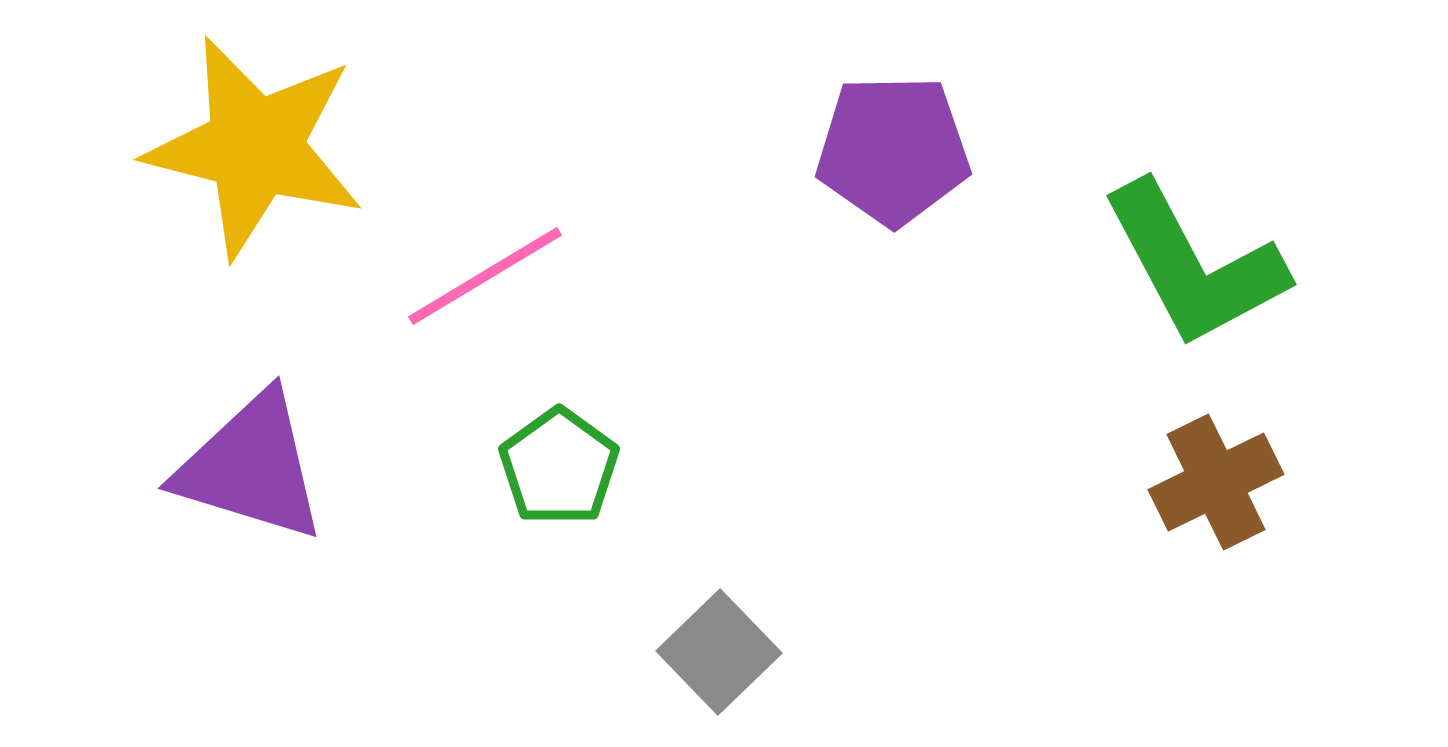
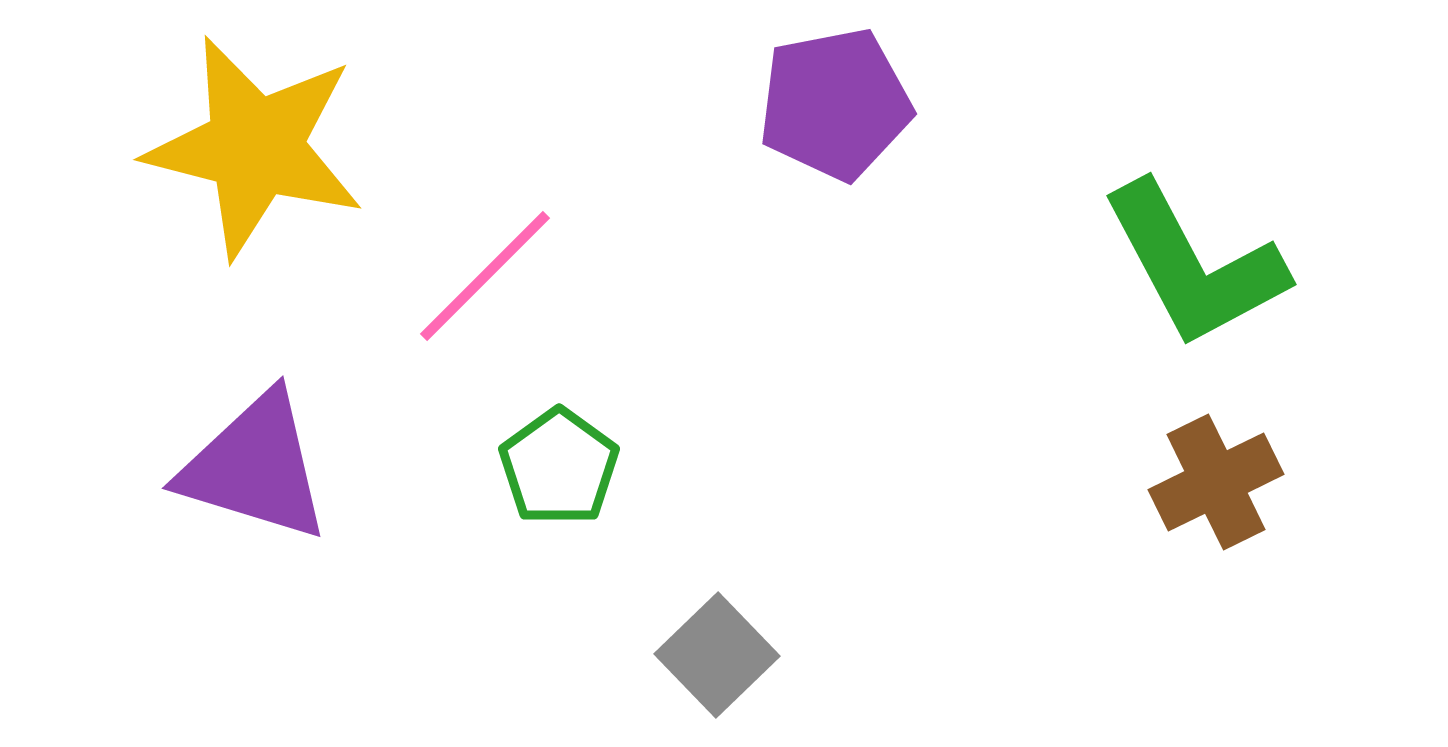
purple pentagon: moved 58 px left, 46 px up; rotated 10 degrees counterclockwise
pink line: rotated 14 degrees counterclockwise
purple triangle: moved 4 px right
gray square: moved 2 px left, 3 px down
